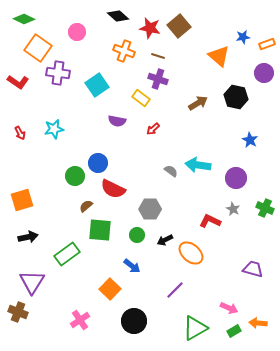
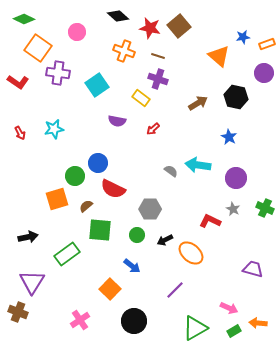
blue star at (250, 140): moved 21 px left, 3 px up
orange square at (22, 200): moved 35 px right, 1 px up
